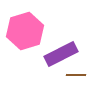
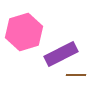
pink hexagon: moved 1 px left, 1 px down
